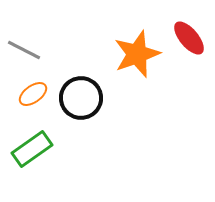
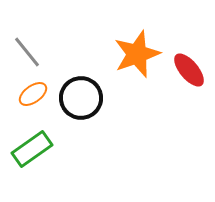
red ellipse: moved 32 px down
gray line: moved 3 px right, 2 px down; rotated 24 degrees clockwise
